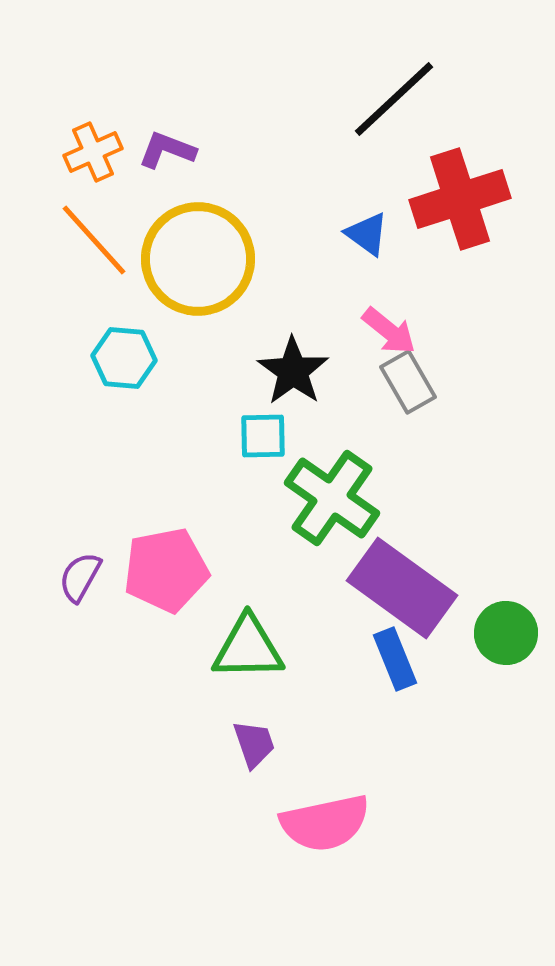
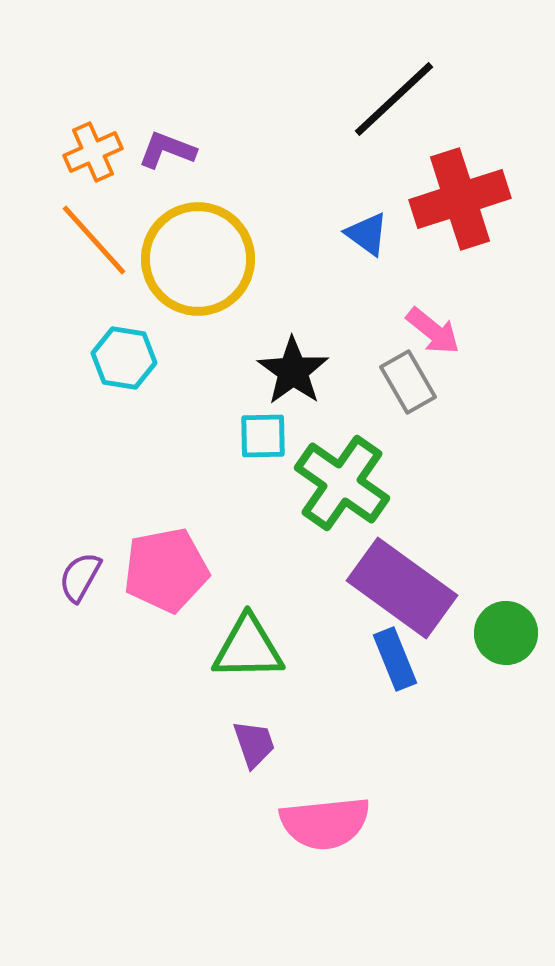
pink arrow: moved 44 px right
cyan hexagon: rotated 4 degrees clockwise
green cross: moved 10 px right, 15 px up
pink semicircle: rotated 6 degrees clockwise
